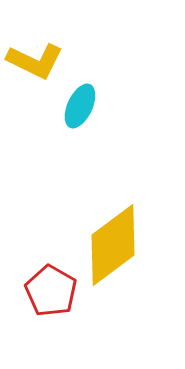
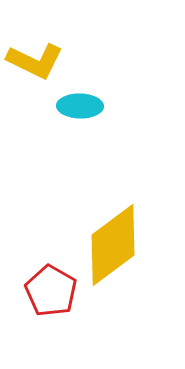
cyan ellipse: rotated 66 degrees clockwise
